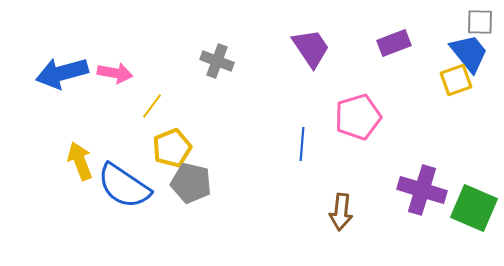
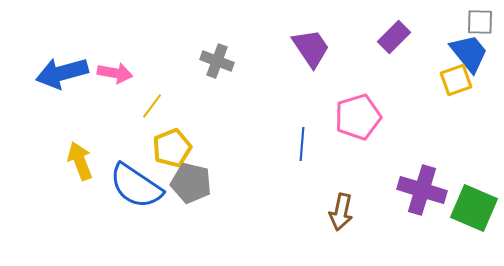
purple rectangle: moved 6 px up; rotated 24 degrees counterclockwise
blue semicircle: moved 12 px right
brown arrow: rotated 6 degrees clockwise
